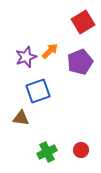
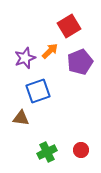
red square: moved 14 px left, 4 px down
purple star: moved 1 px left, 1 px down
